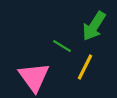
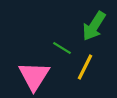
green line: moved 2 px down
pink triangle: moved 1 px up; rotated 8 degrees clockwise
